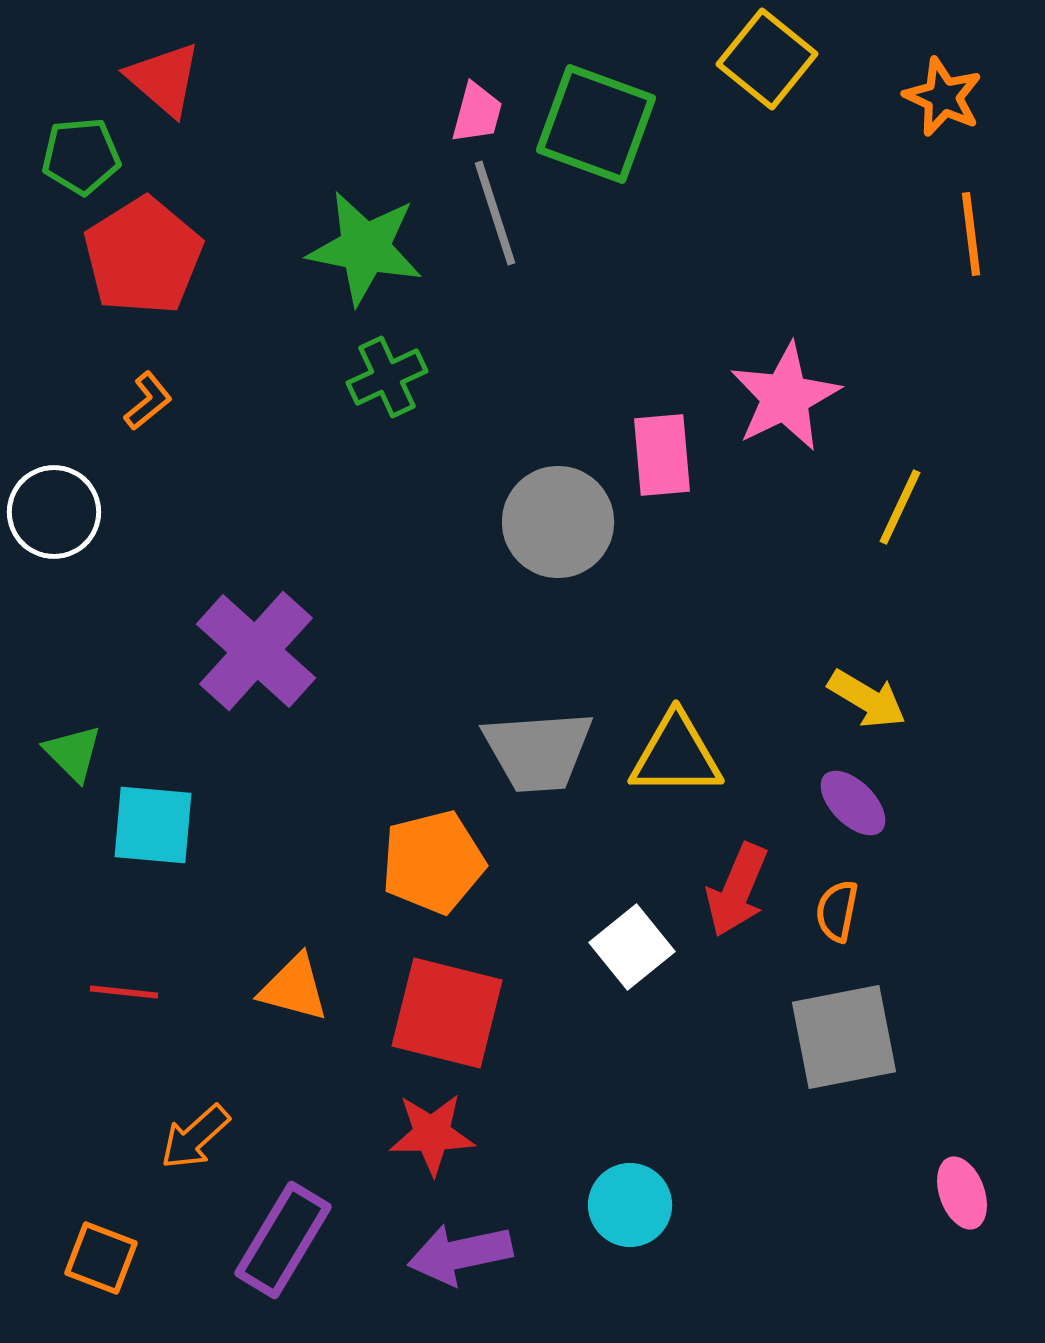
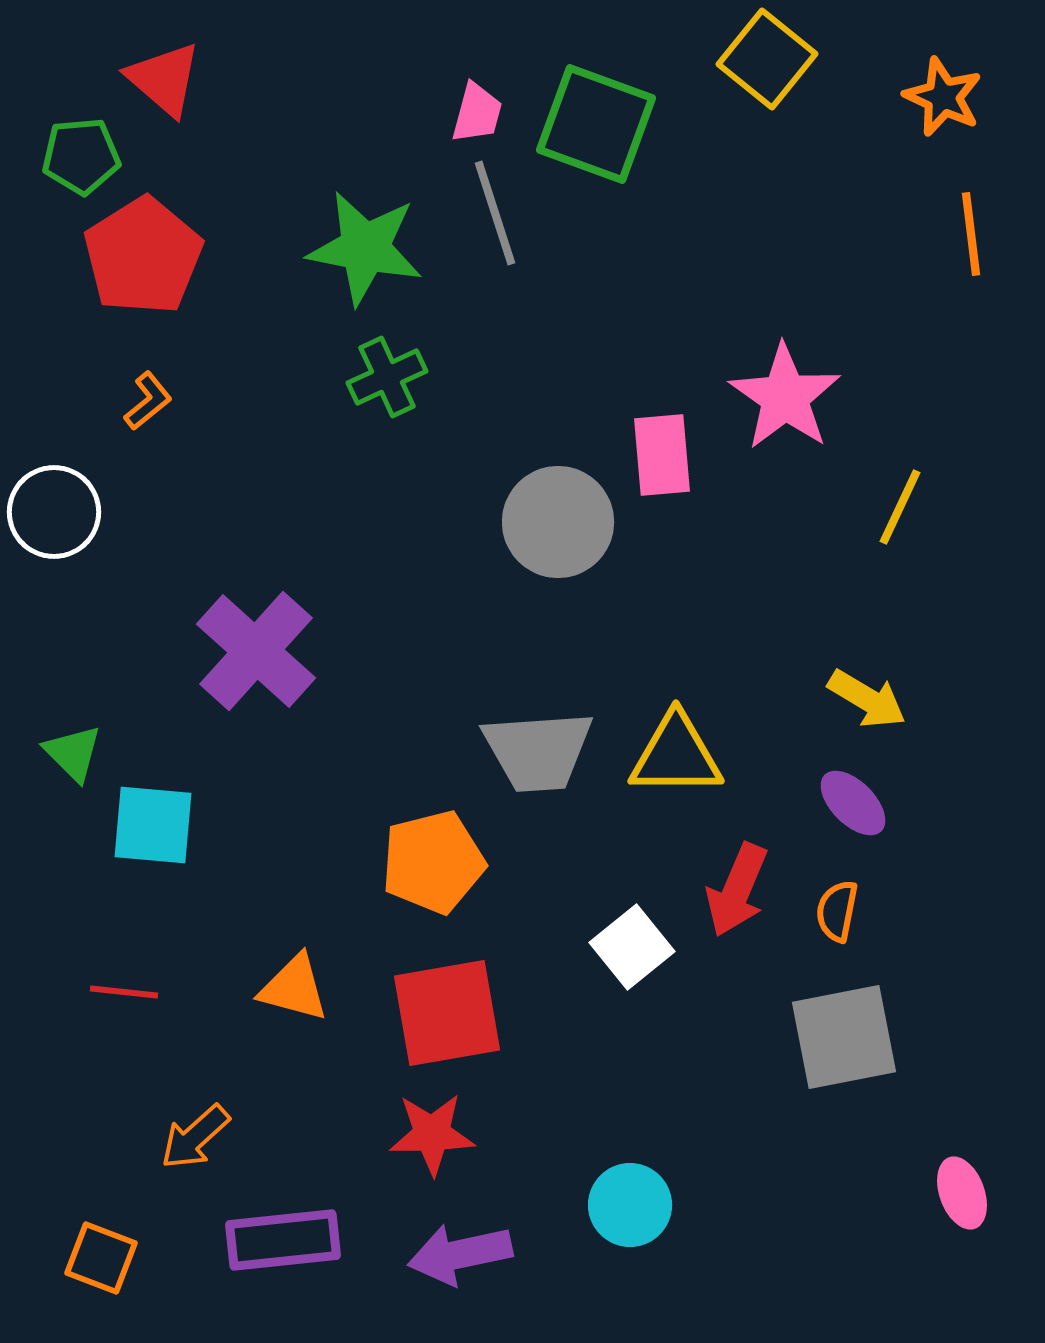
pink star: rotated 11 degrees counterclockwise
red square: rotated 24 degrees counterclockwise
purple rectangle: rotated 53 degrees clockwise
